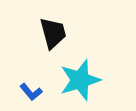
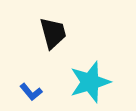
cyan star: moved 10 px right, 2 px down
